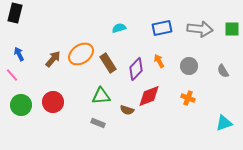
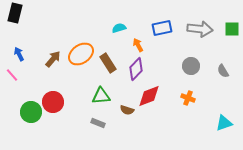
orange arrow: moved 21 px left, 16 px up
gray circle: moved 2 px right
green circle: moved 10 px right, 7 px down
